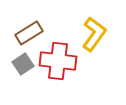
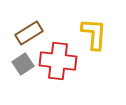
yellow L-shape: rotated 32 degrees counterclockwise
